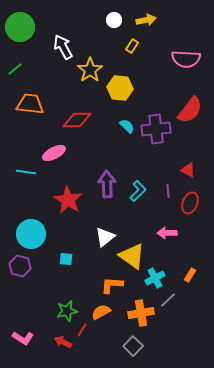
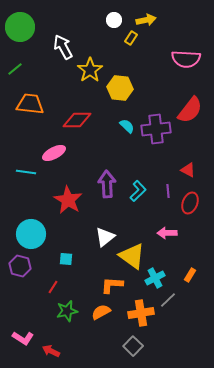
yellow rectangle: moved 1 px left, 8 px up
red line: moved 29 px left, 43 px up
red arrow: moved 12 px left, 9 px down
